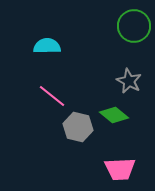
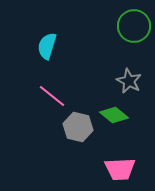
cyan semicircle: rotated 72 degrees counterclockwise
